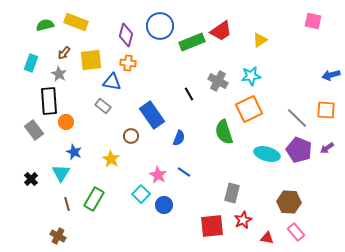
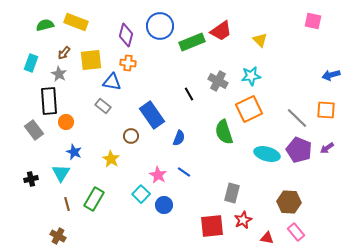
yellow triangle at (260, 40): rotated 42 degrees counterclockwise
black cross at (31, 179): rotated 32 degrees clockwise
